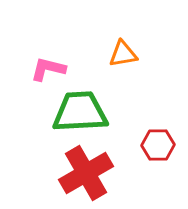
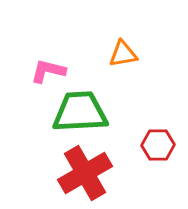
pink L-shape: moved 2 px down
red cross: moved 1 px left
